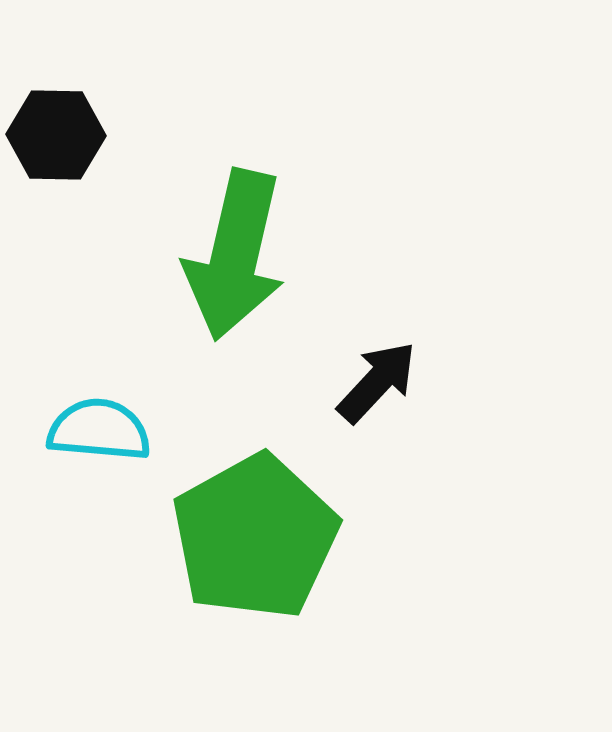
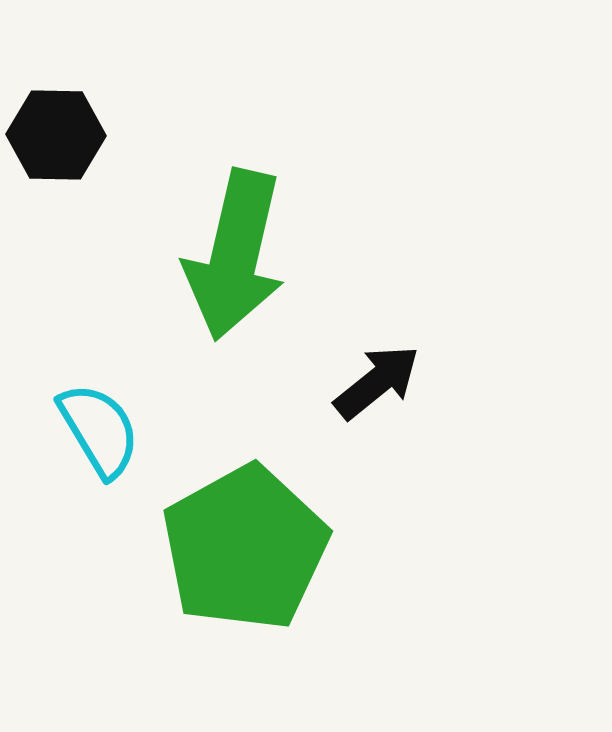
black arrow: rotated 8 degrees clockwise
cyan semicircle: rotated 54 degrees clockwise
green pentagon: moved 10 px left, 11 px down
